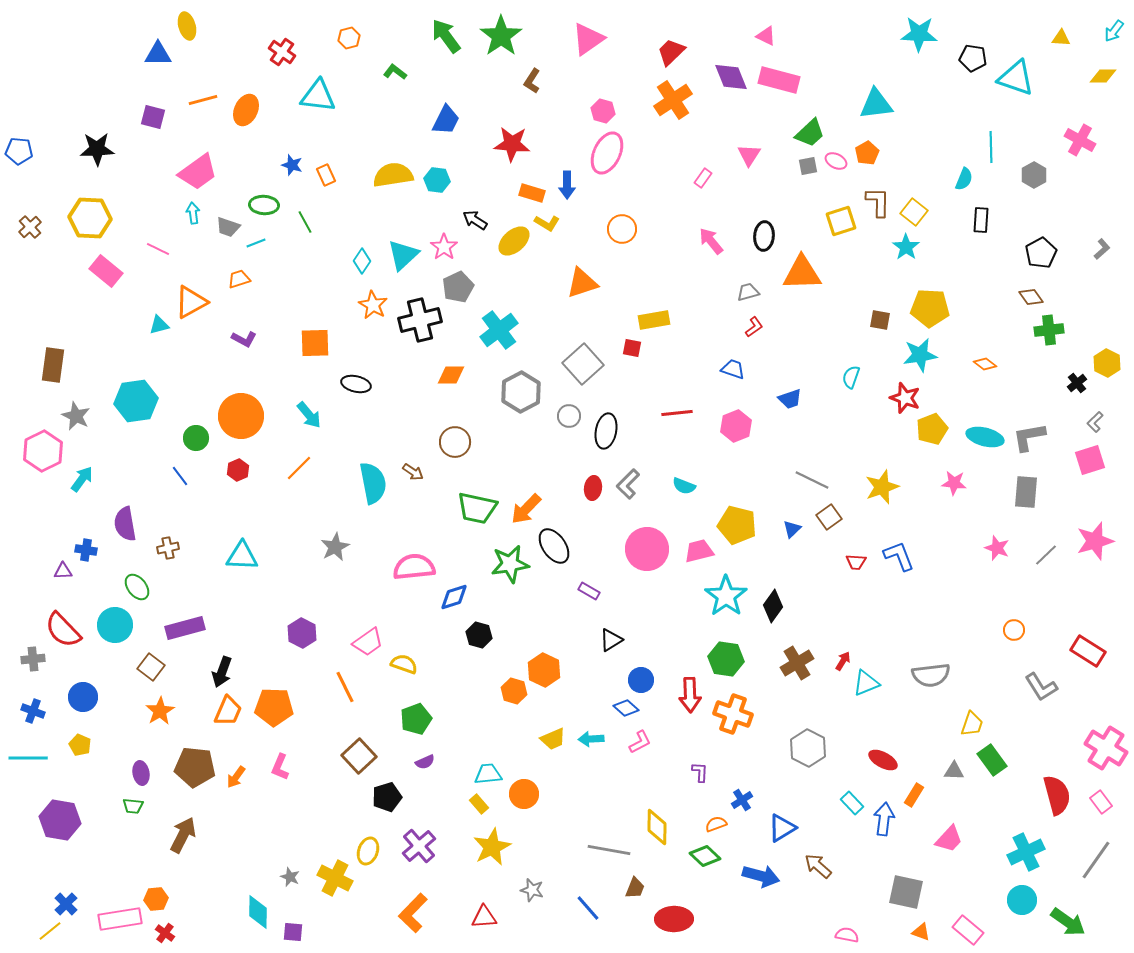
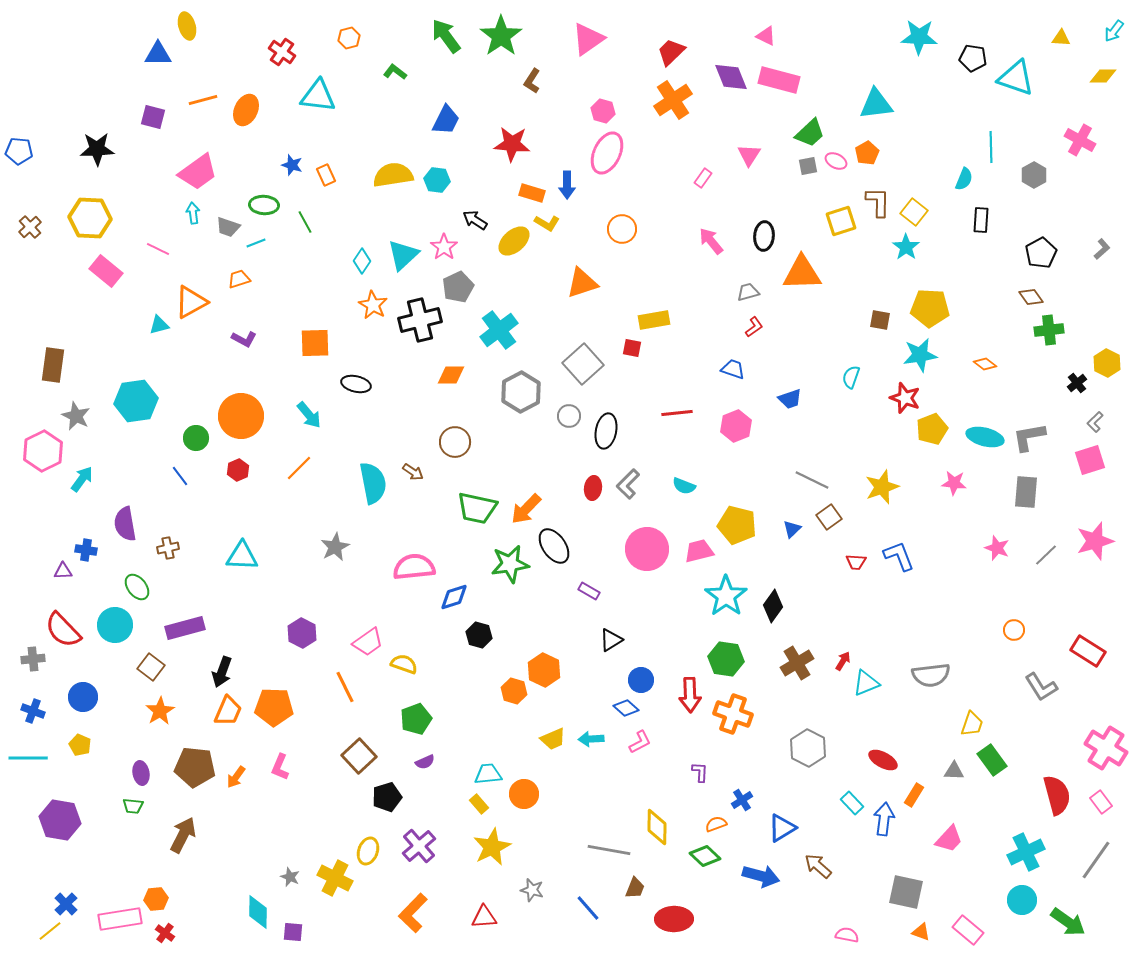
cyan star at (919, 34): moved 3 px down
